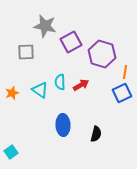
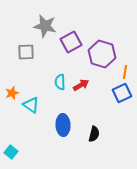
cyan triangle: moved 9 px left, 15 px down
black semicircle: moved 2 px left
cyan square: rotated 16 degrees counterclockwise
